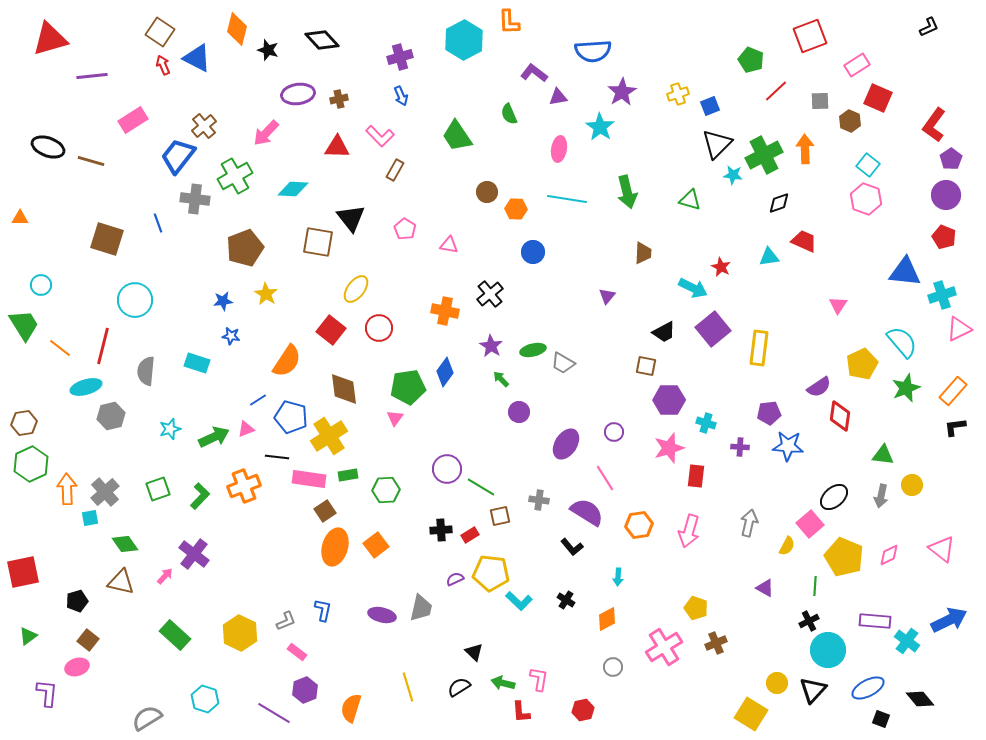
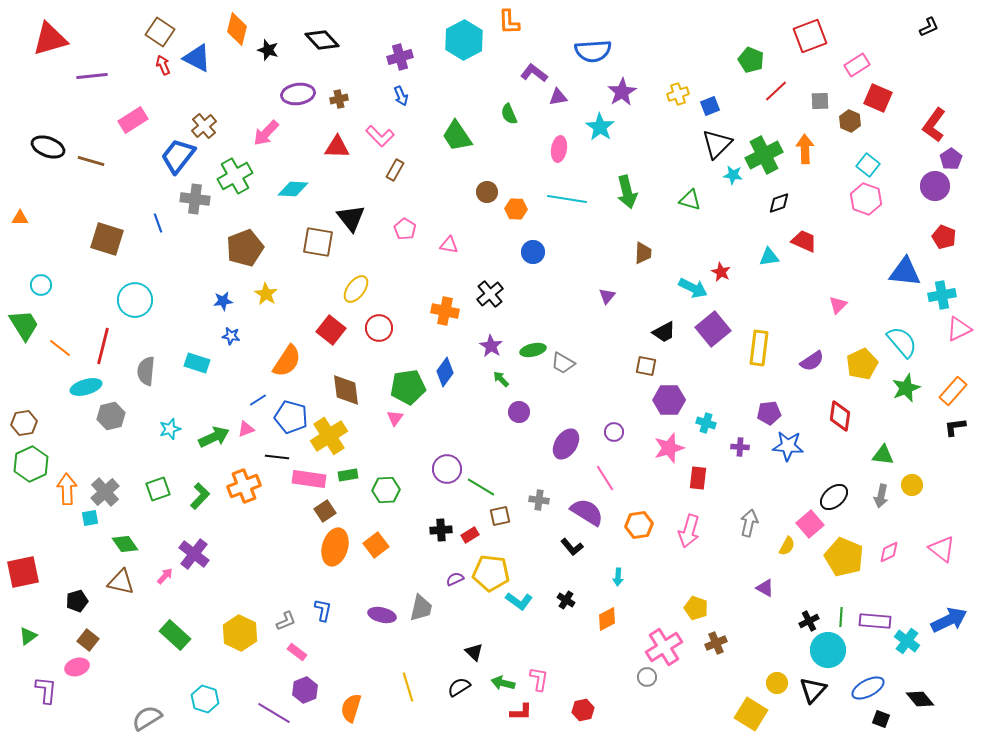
purple circle at (946, 195): moved 11 px left, 9 px up
red star at (721, 267): moved 5 px down
cyan cross at (942, 295): rotated 8 degrees clockwise
pink triangle at (838, 305): rotated 12 degrees clockwise
purple semicircle at (819, 387): moved 7 px left, 26 px up
brown diamond at (344, 389): moved 2 px right, 1 px down
red rectangle at (696, 476): moved 2 px right, 2 px down
pink diamond at (889, 555): moved 3 px up
green line at (815, 586): moved 26 px right, 31 px down
cyan L-shape at (519, 601): rotated 8 degrees counterclockwise
gray circle at (613, 667): moved 34 px right, 10 px down
purple L-shape at (47, 693): moved 1 px left, 3 px up
red L-shape at (521, 712): rotated 85 degrees counterclockwise
